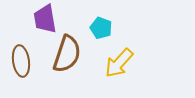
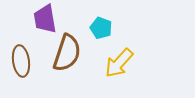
brown semicircle: moved 1 px up
